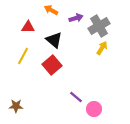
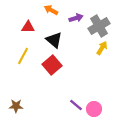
purple line: moved 8 px down
